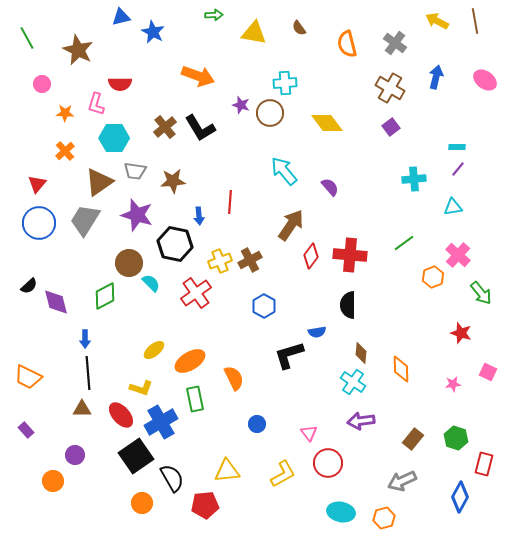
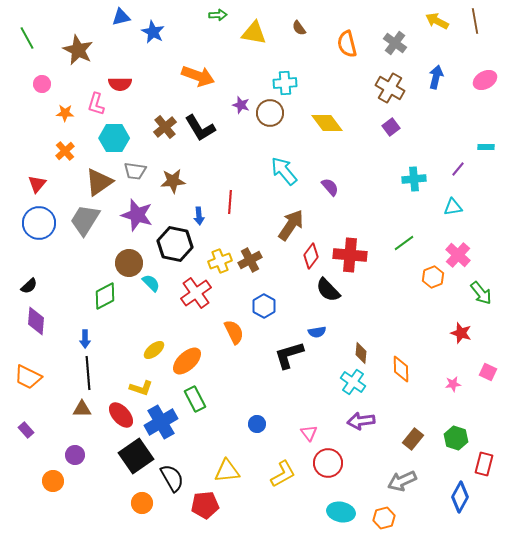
green arrow at (214, 15): moved 4 px right
pink ellipse at (485, 80): rotated 65 degrees counterclockwise
cyan rectangle at (457, 147): moved 29 px right
purple diamond at (56, 302): moved 20 px left, 19 px down; rotated 20 degrees clockwise
black semicircle at (348, 305): moved 20 px left, 15 px up; rotated 44 degrees counterclockwise
orange ellipse at (190, 361): moved 3 px left; rotated 12 degrees counterclockwise
orange semicircle at (234, 378): moved 46 px up
green rectangle at (195, 399): rotated 15 degrees counterclockwise
